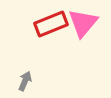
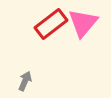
red rectangle: rotated 16 degrees counterclockwise
